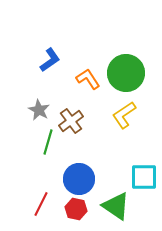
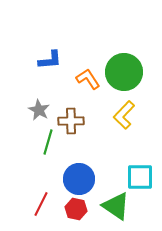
blue L-shape: rotated 30 degrees clockwise
green circle: moved 2 px left, 1 px up
yellow L-shape: rotated 12 degrees counterclockwise
brown cross: rotated 35 degrees clockwise
cyan square: moved 4 px left
